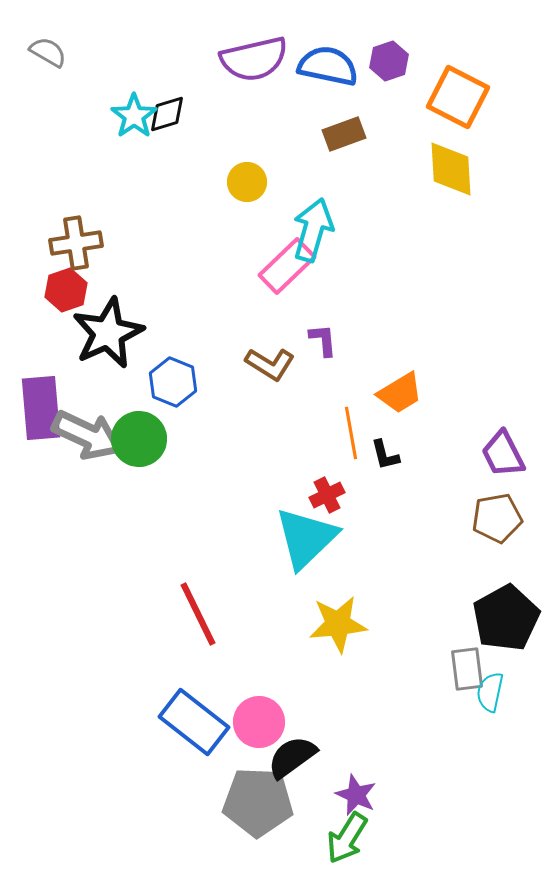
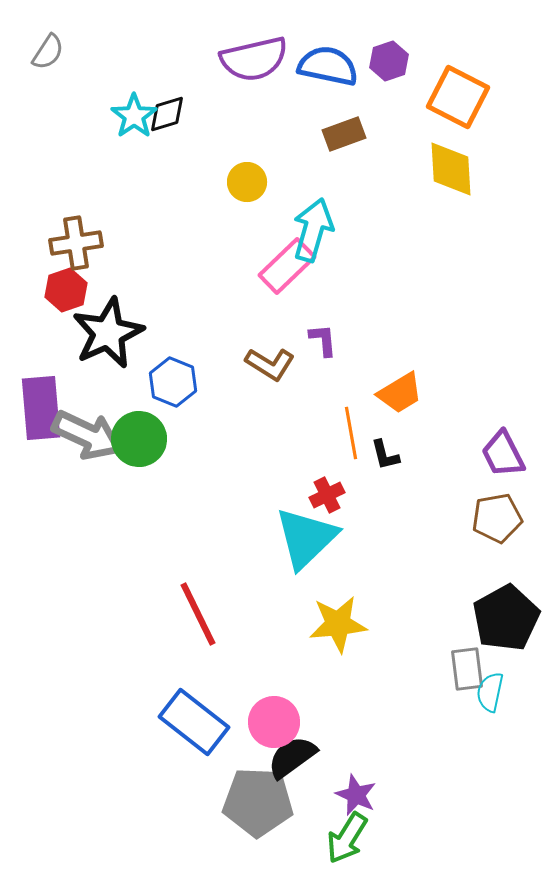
gray semicircle: rotated 93 degrees clockwise
pink circle: moved 15 px right
